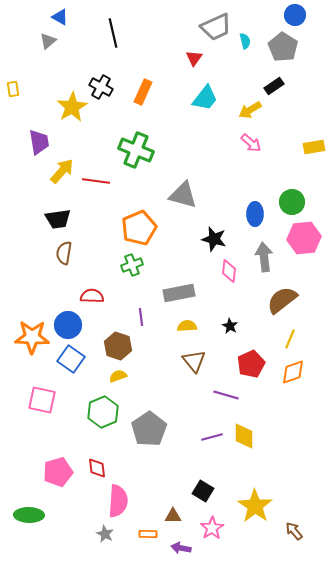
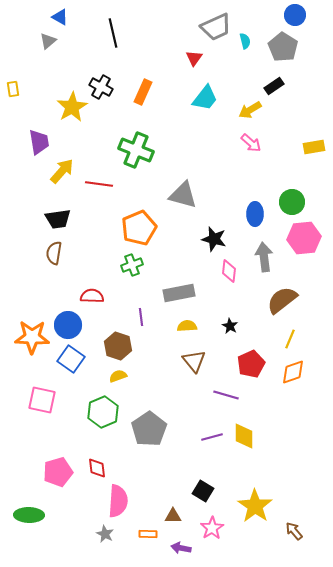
red line at (96, 181): moved 3 px right, 3 px down
brown semicircle at (64, 253): moved 10 px left
